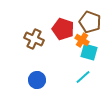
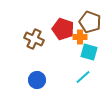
orange cross: moved 2 px left, 3 px up; rotated 32 degrees counterclockwise
